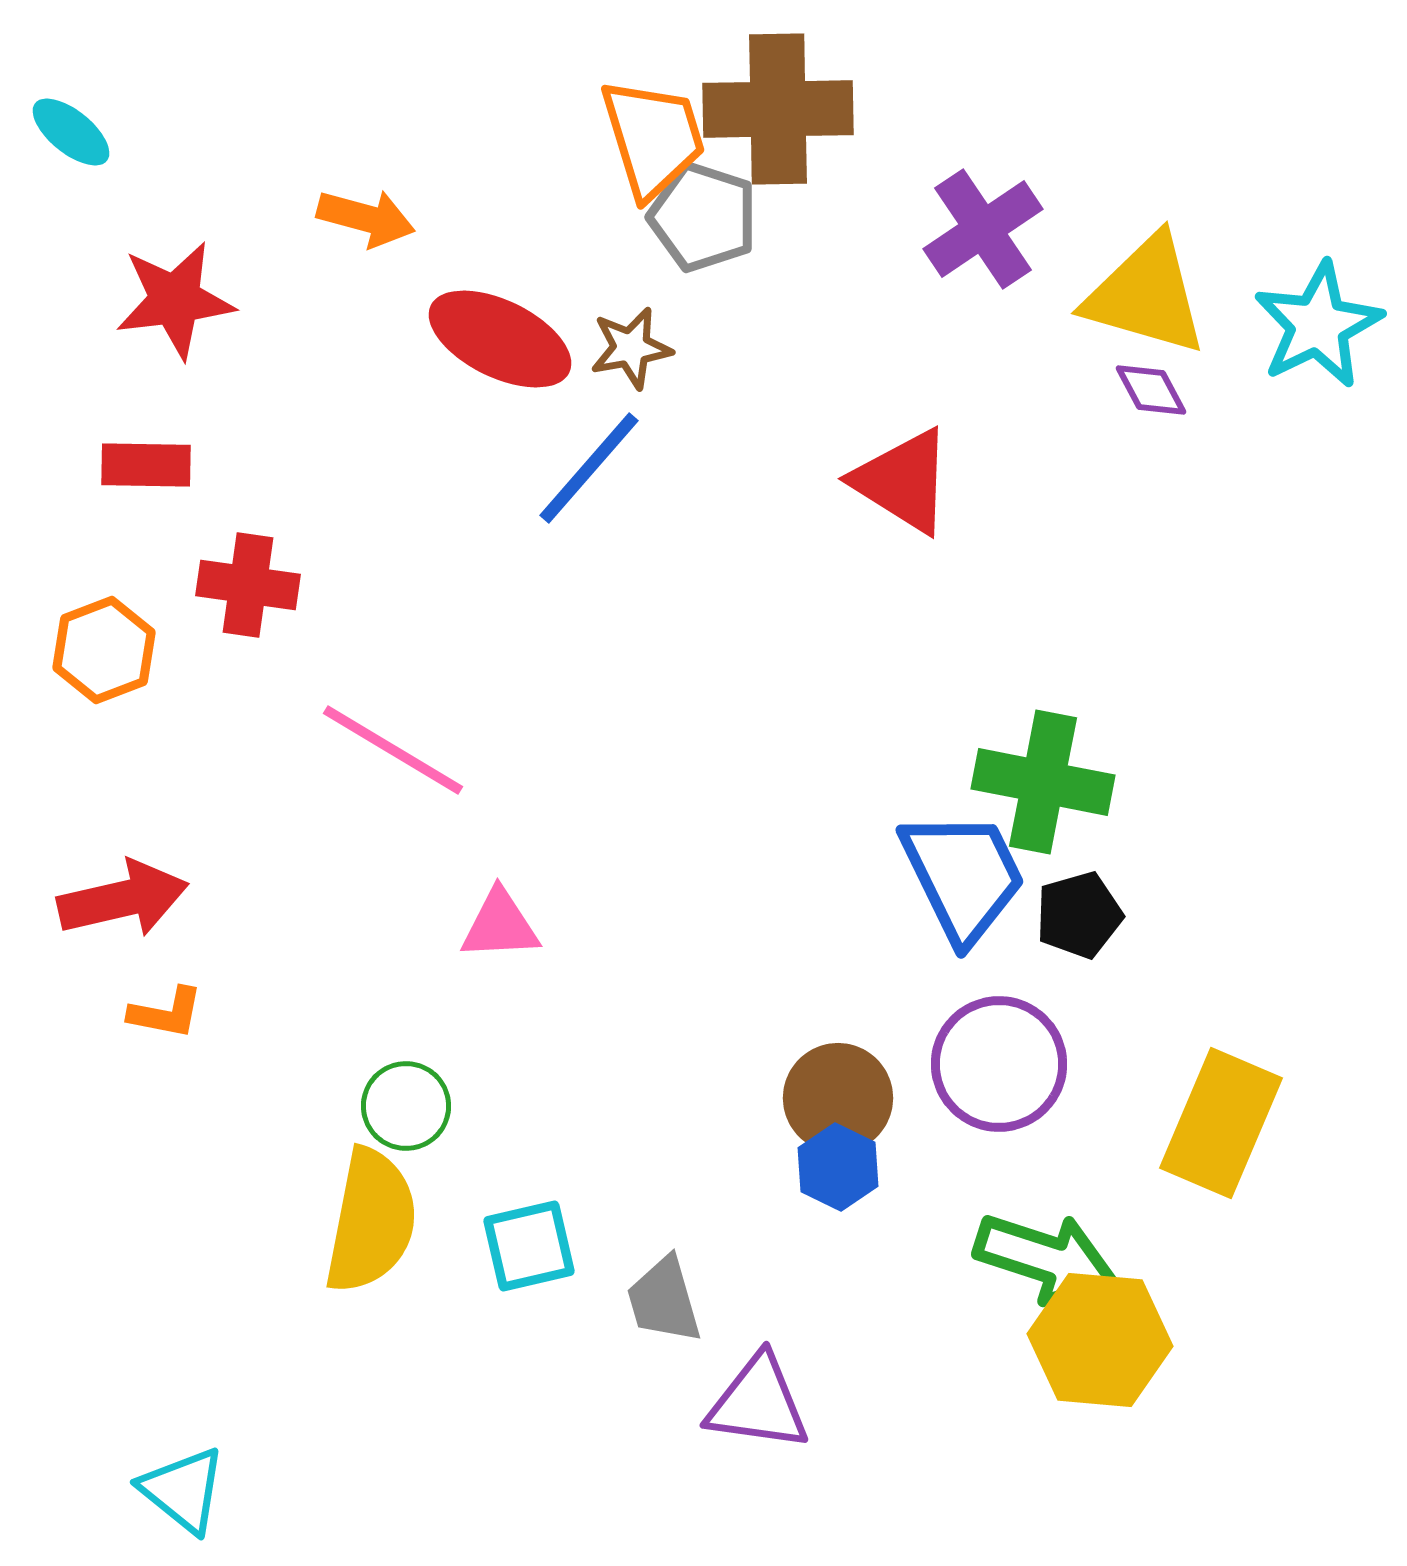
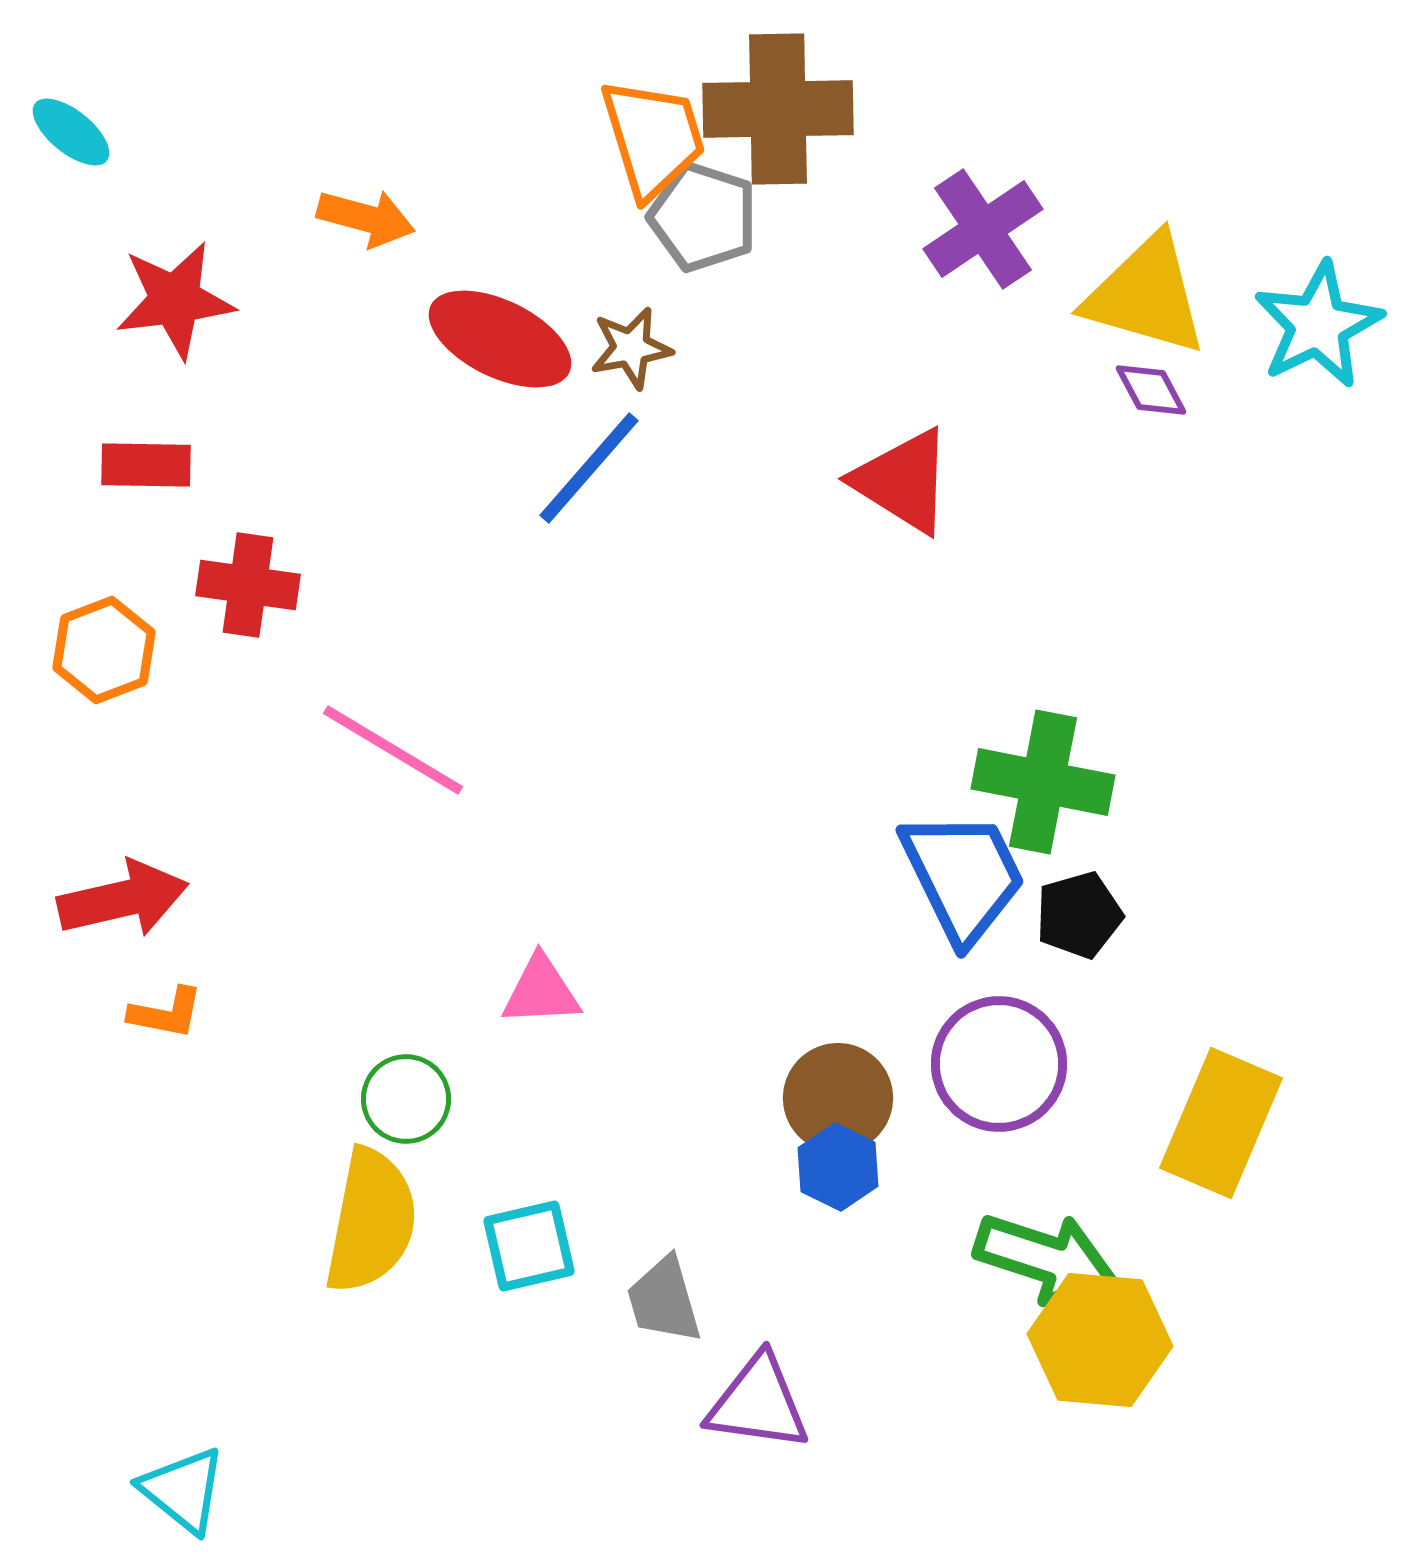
pink triangle: moved 41 px right, 66 px down
green circle: moved 7 px up
